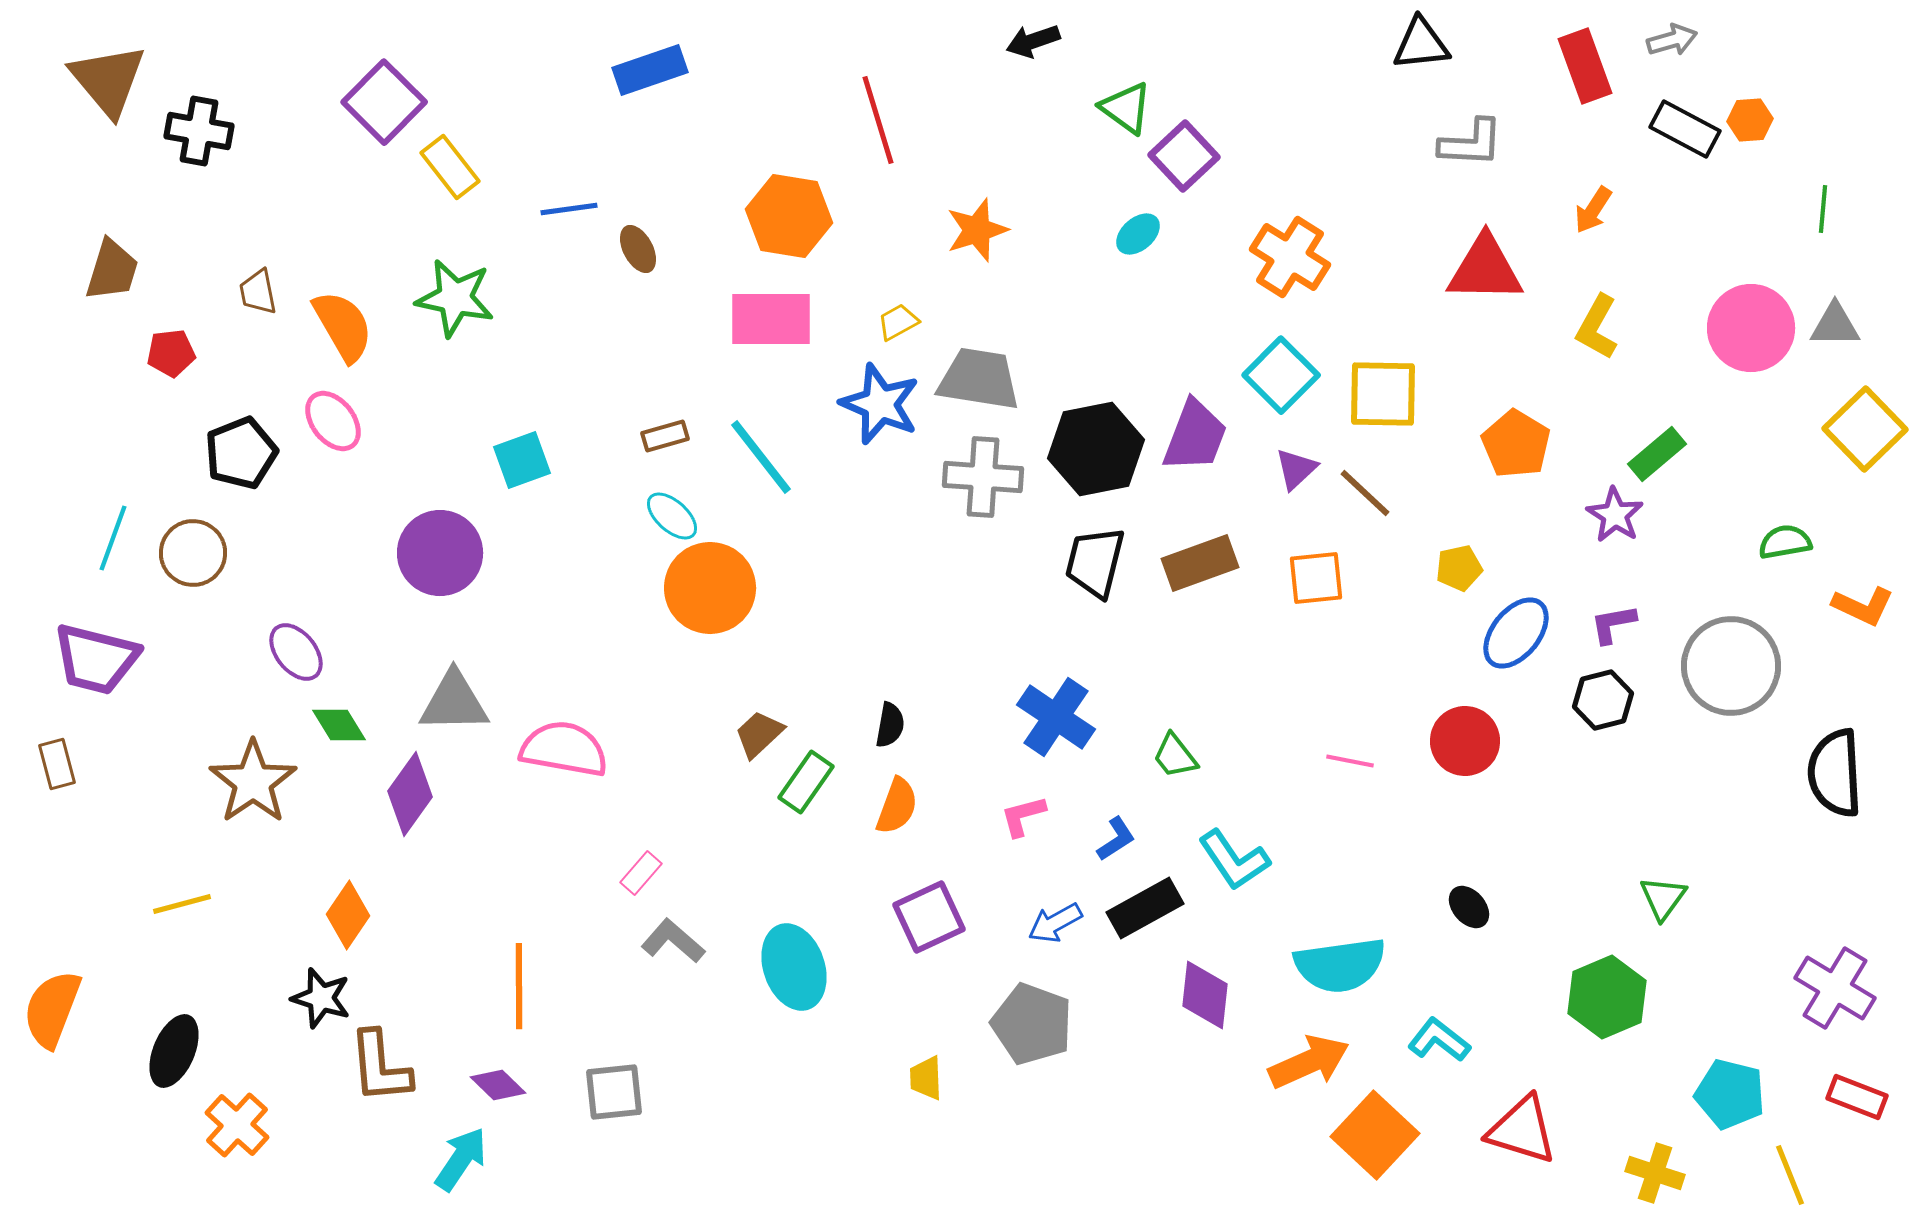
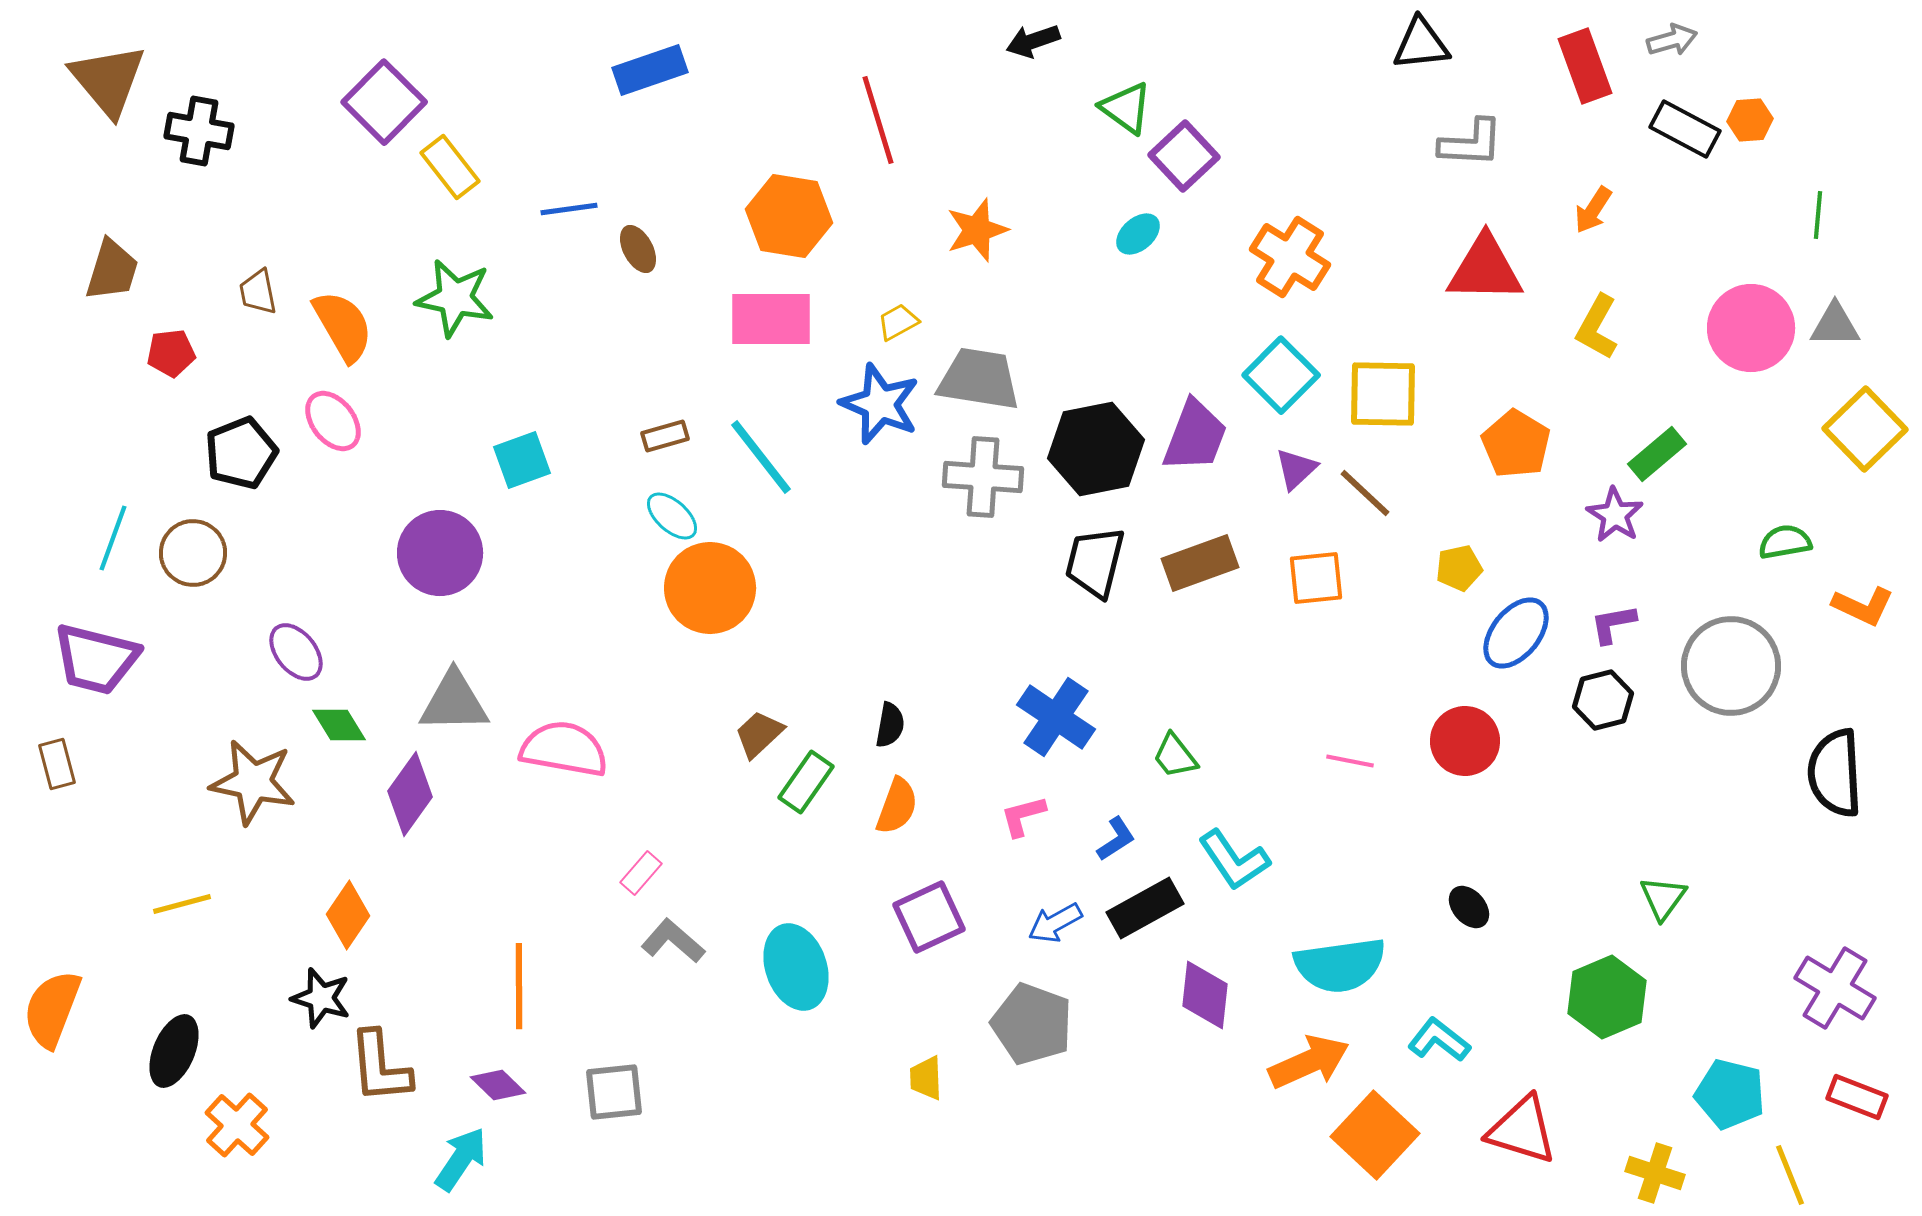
green line at (1823, 209): moved 5 px left, 6 px down
brown star at (253, 782): rotated 26 degrees counterclockwise
cyan ellipse at (794, 967): moved 2 px right
